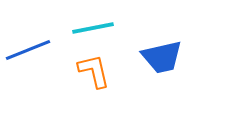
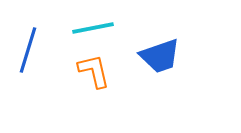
blue line: rotated 51 degrees counterclockwise
blue trapezoid: moved 2 px left, 1 px up; rotated 6 degrees counterclockwise
